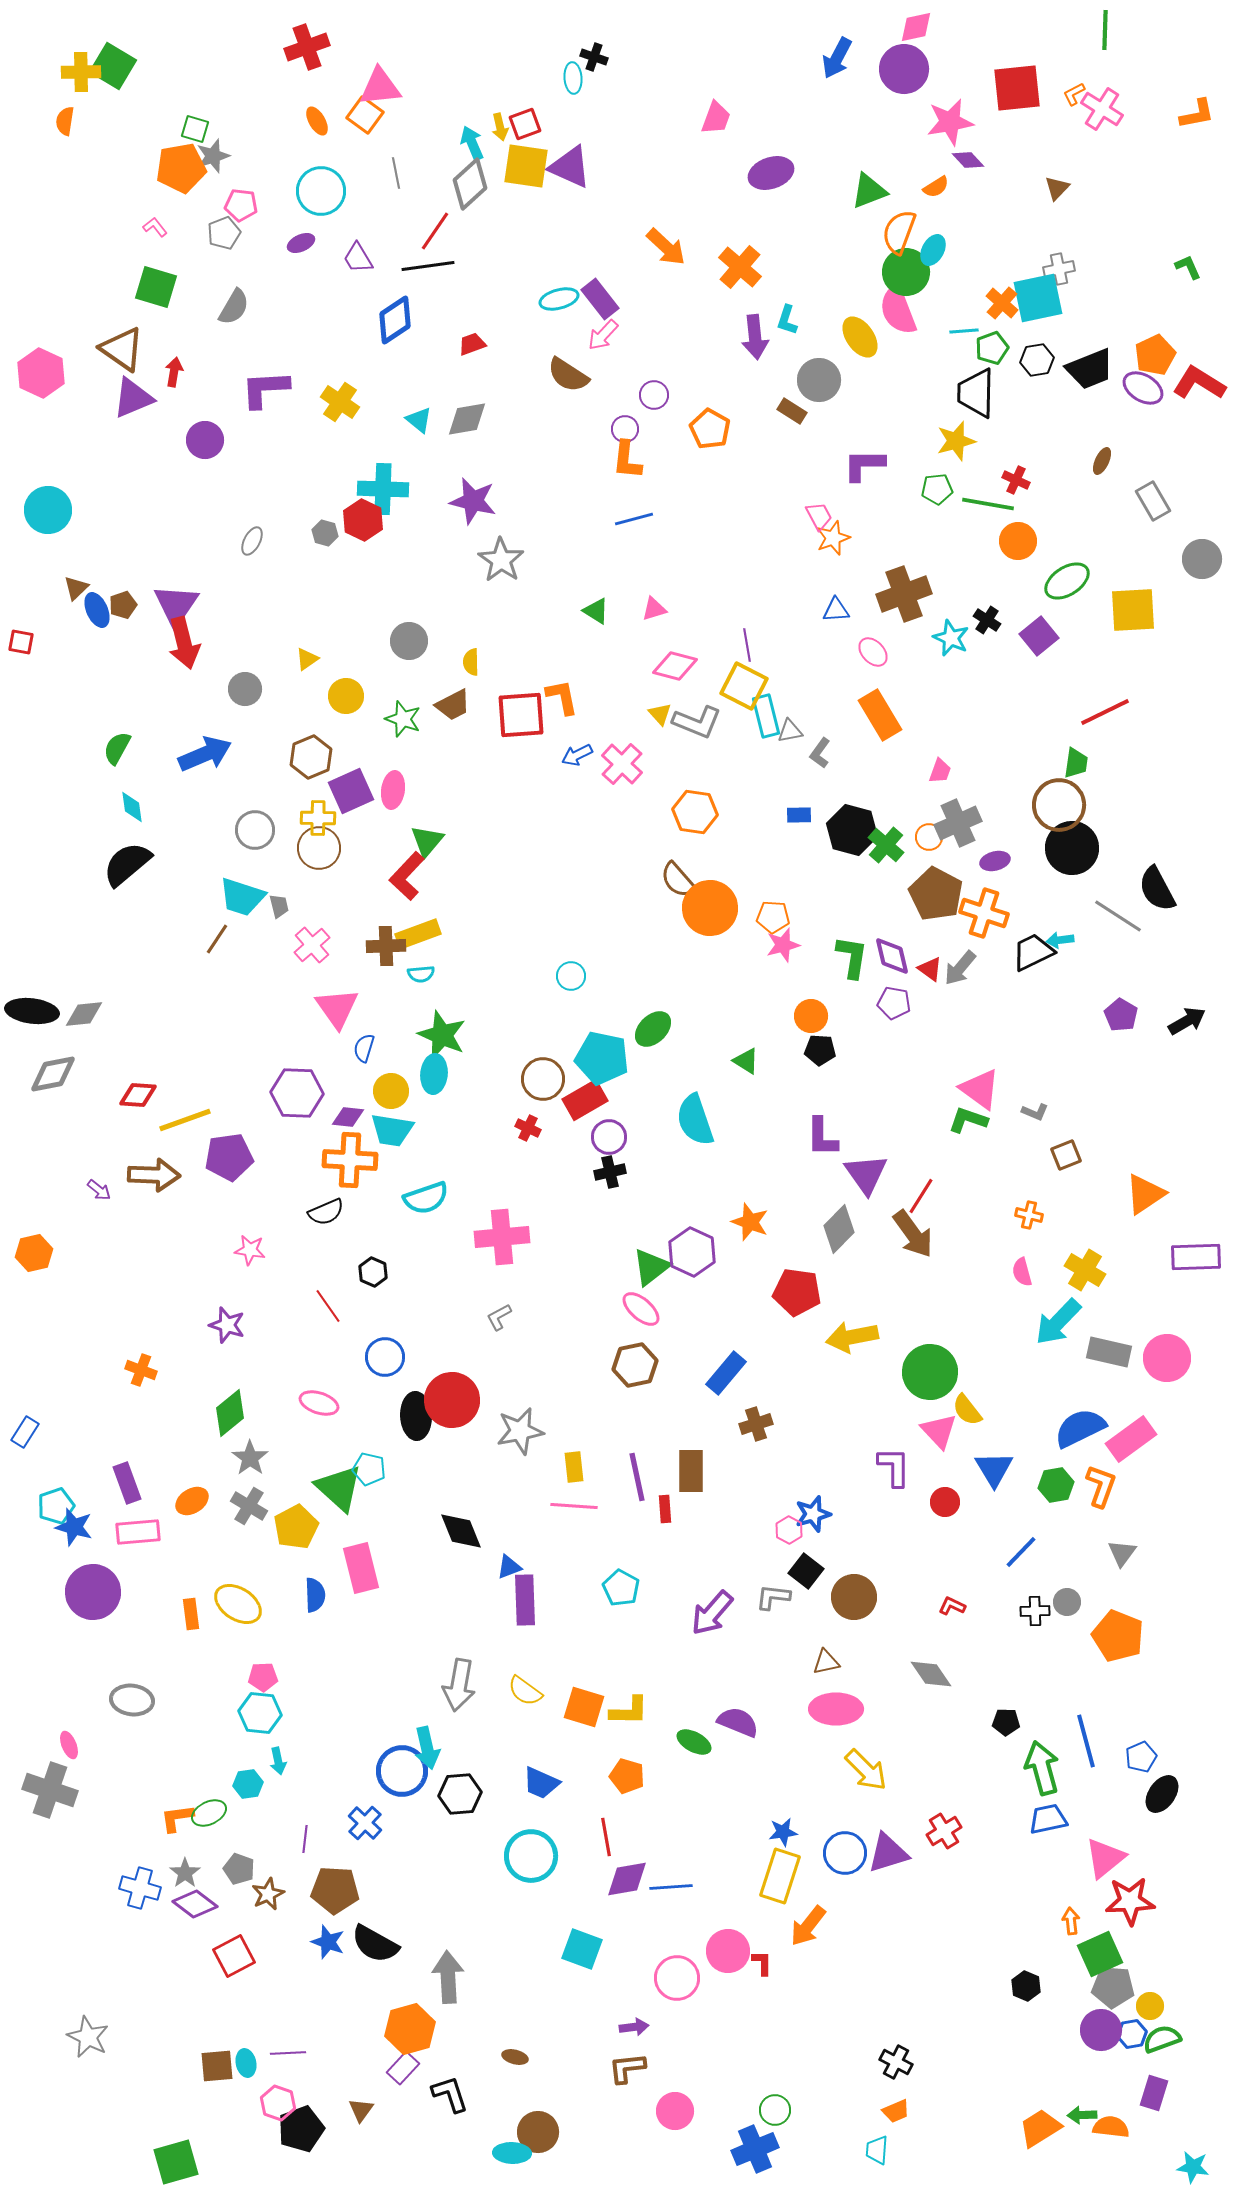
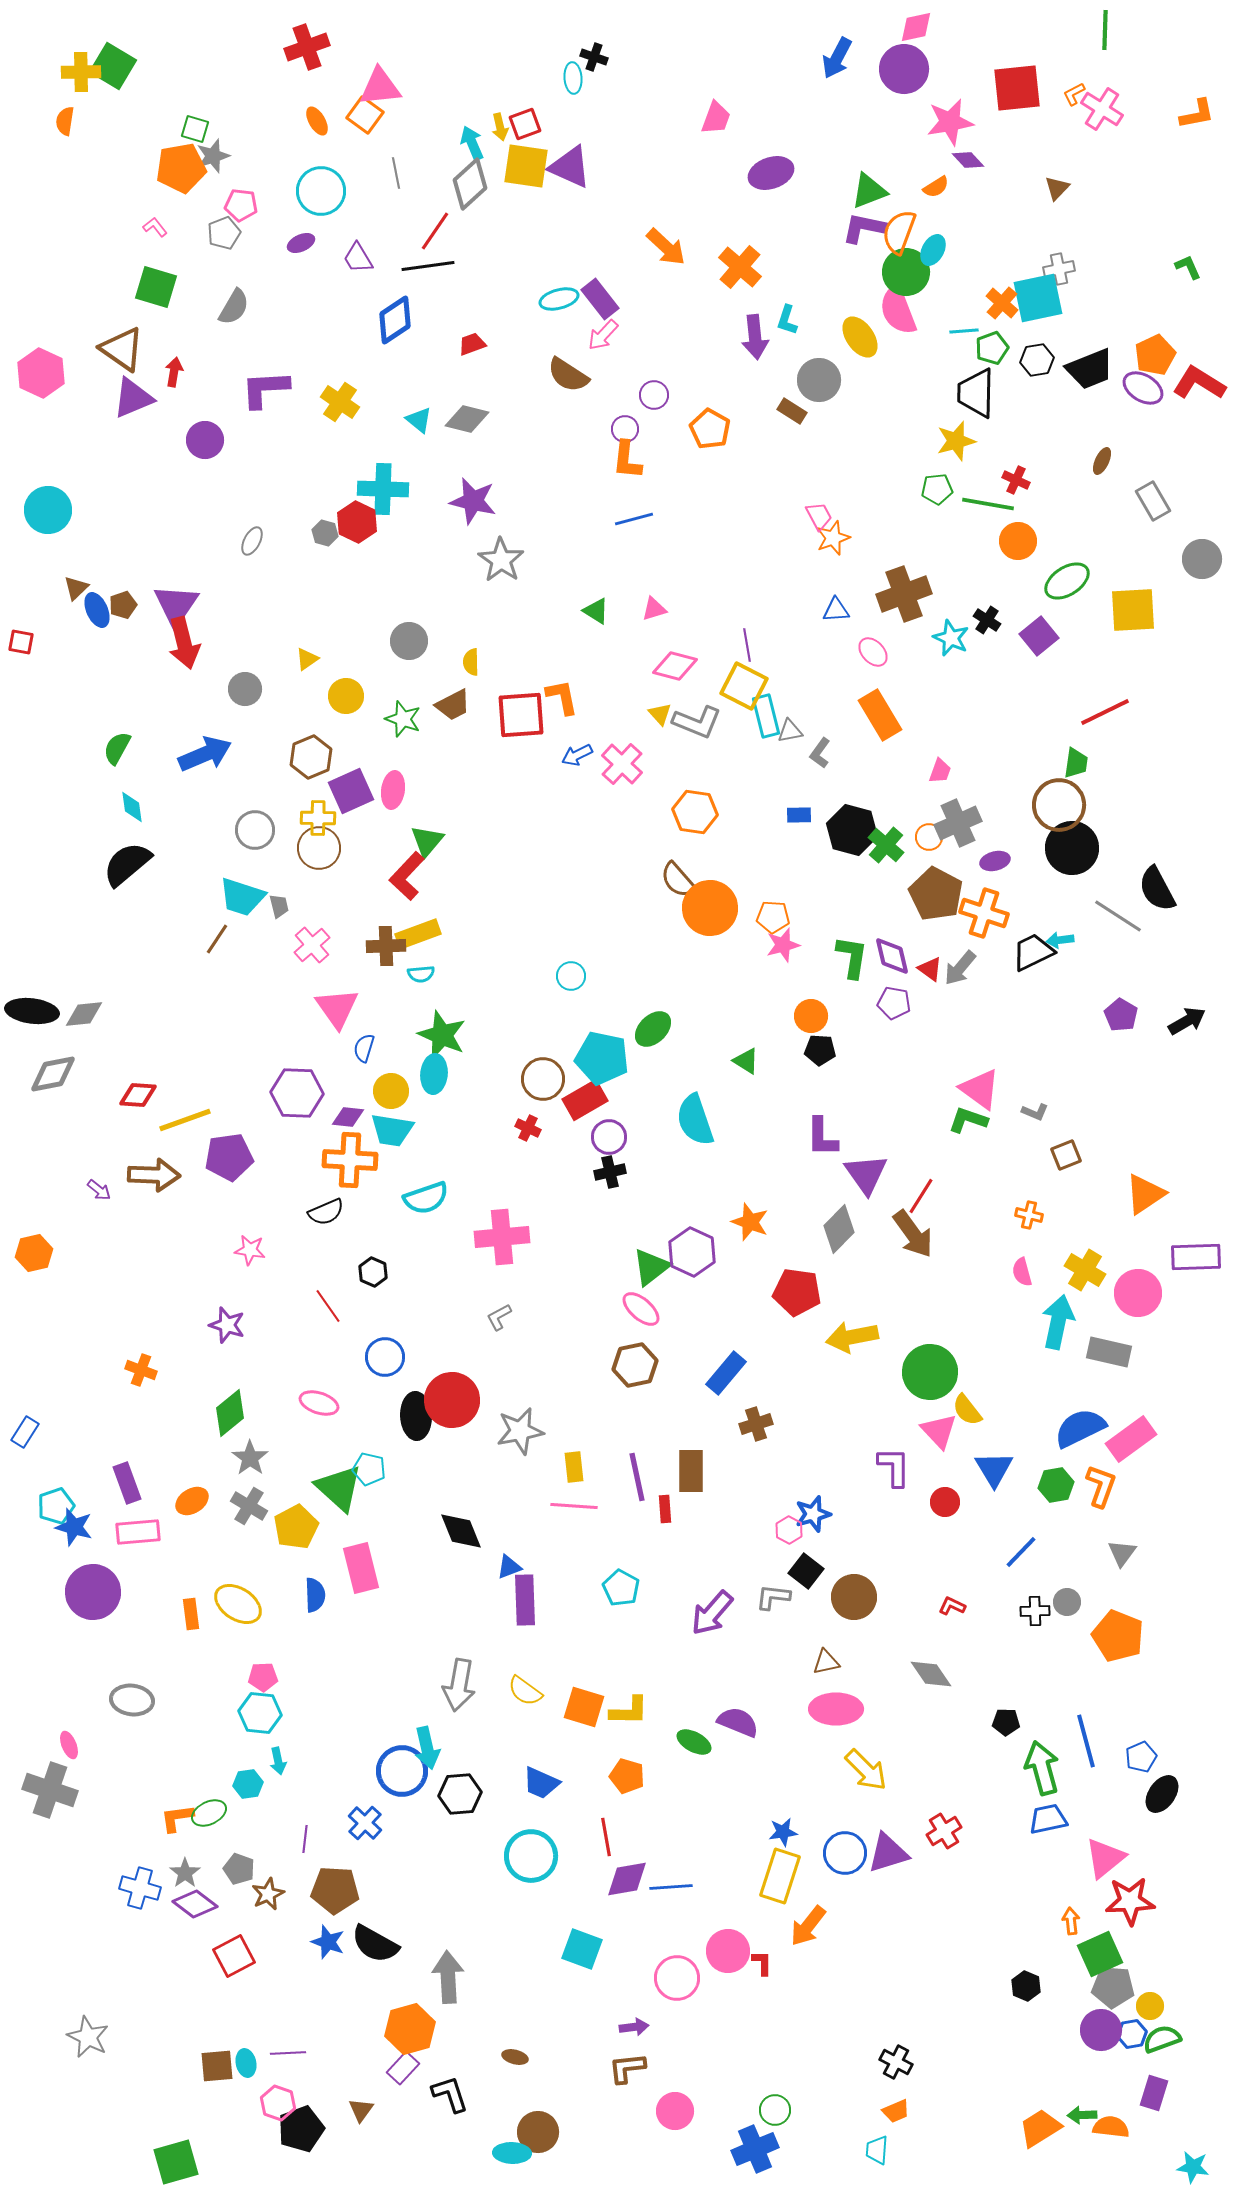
gray diamond at (467, 419): rotated 24 degrees clockwise
purple L-shape at (864, 465): moved 237 px up; rotated 12 degrees clockwise
red hexagon at (363, 520): moved 6 px left, 2 px down
cyan arrow at (1058, 1322): rotated 148 degrees clockwise
pink circle at (1167, 1358): moved 29 px left, 65 px up
